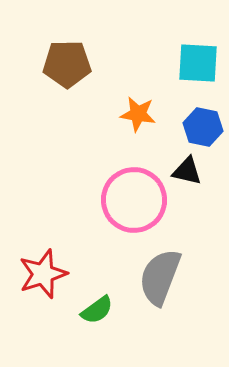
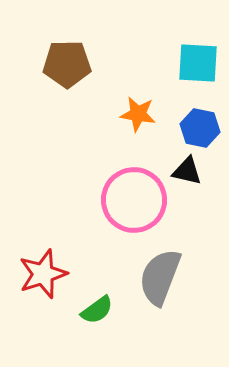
blue hexagon: moved 3 px left, 1 px down
